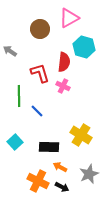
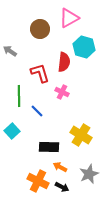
pink cross: moved 1 px left, 6 px down
cyan square: moved 3 px left, 11 px up
